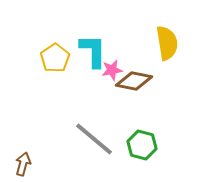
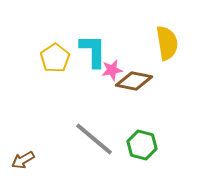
brown arrow: moved 4 px up; rotated 135 degrees counterclockwise
